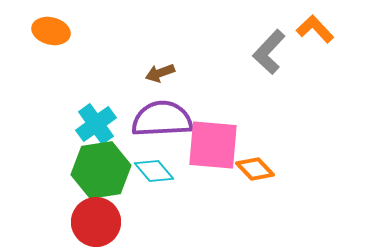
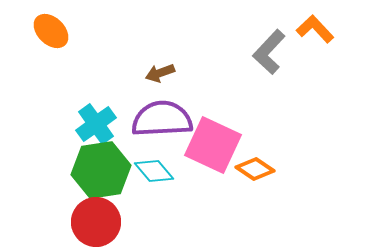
orange ellipse: rotated 30 degrees clockwise
pink square: rotated 20 degrees clockwise
orange diamond: rotated 12 degrees counterclockwise
